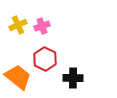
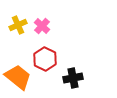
pink cross: rotated 28 degrees counterclockwise
black cross: rotated 12 degrees counterclockwise
